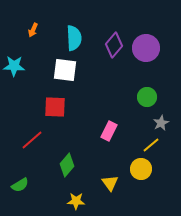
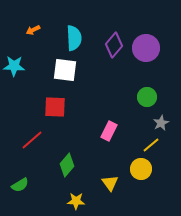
orange arrow: rotated 40 degrees clockwise
